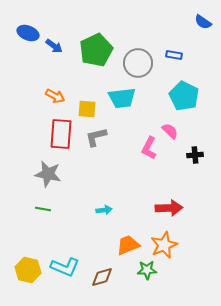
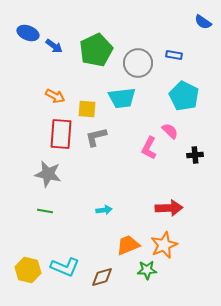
green line: moved 2 px right, 2 px down
